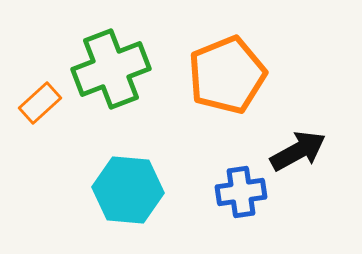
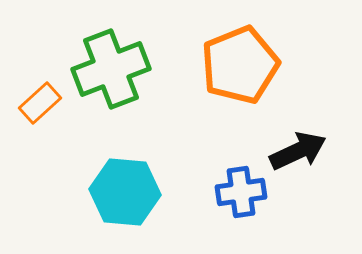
orange pentagon: moved 13 px right, 10 px up
black arrow: rotated 4 degrees clockwise
cyan hexagon: moved 3 px left, 2 px down
